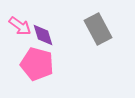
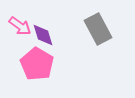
pink pentagon: rotated 16 degrees clockwise
